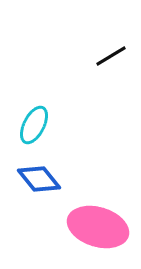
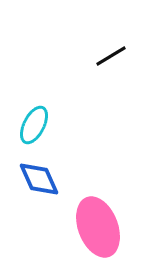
blue diamond: rotated 15 degrees clockwise
pink ellipse: rotated 52 degrees clockwise
